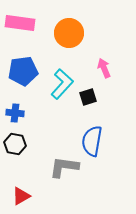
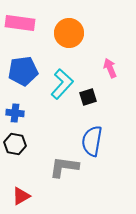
pink arrow: moved 6 px right
